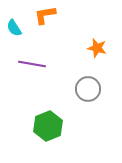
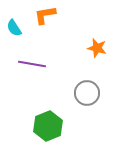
gray circle: moved 1 px left, 4 px down
